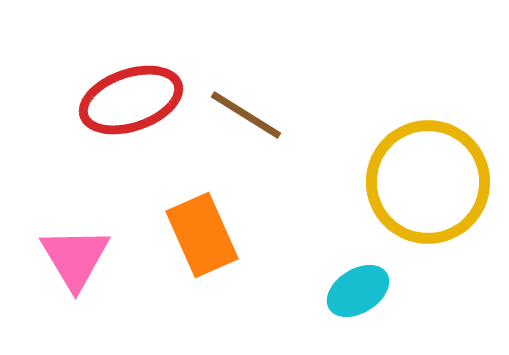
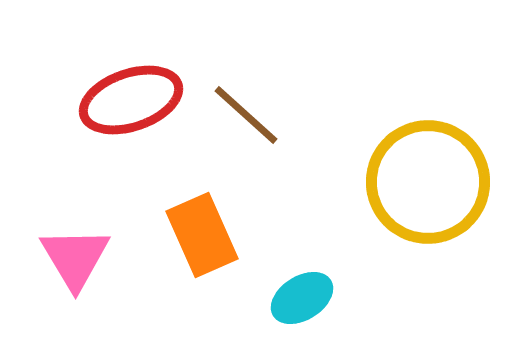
brown line: rotated 10 degrees clockwise
cyan ellipse: moved 56 px left, 7 px down
